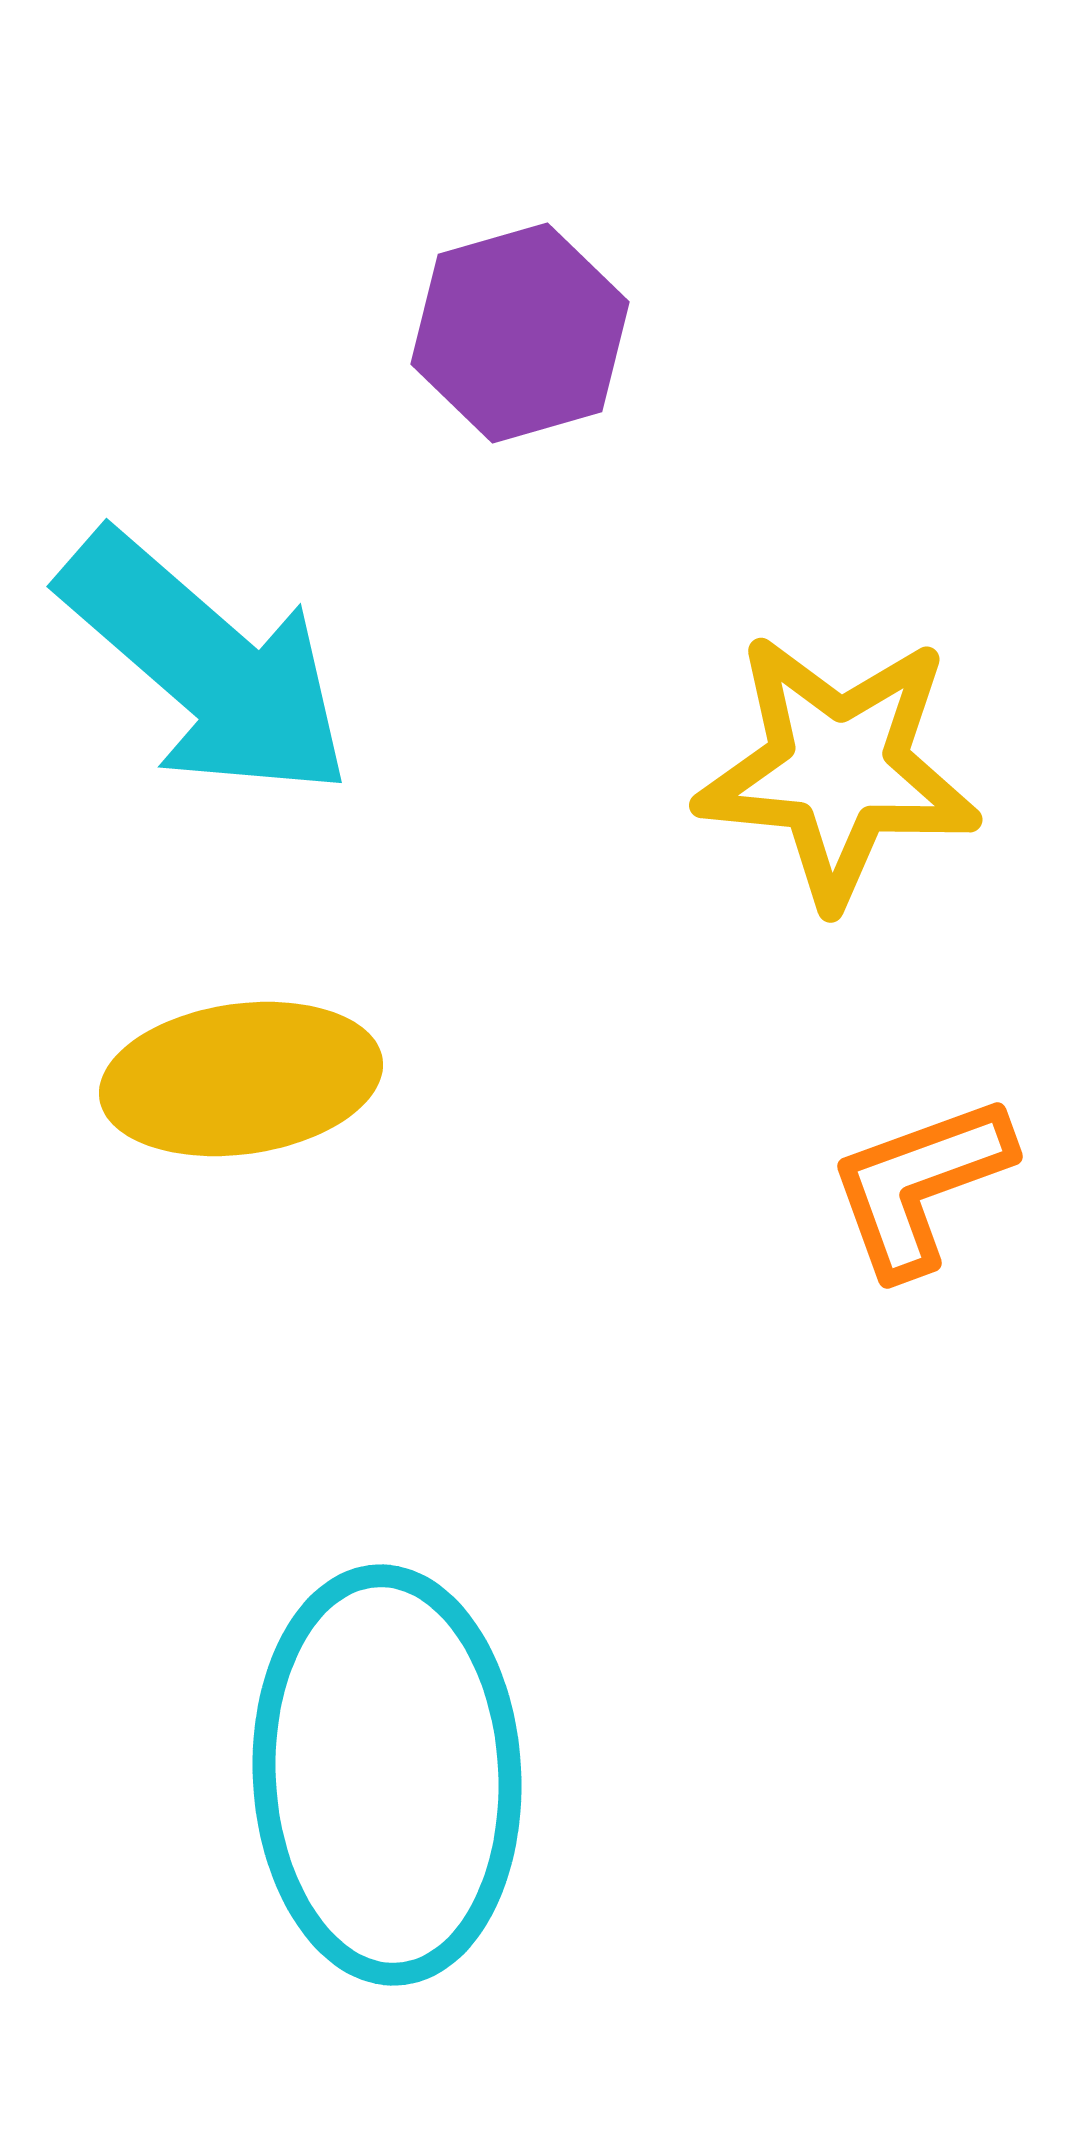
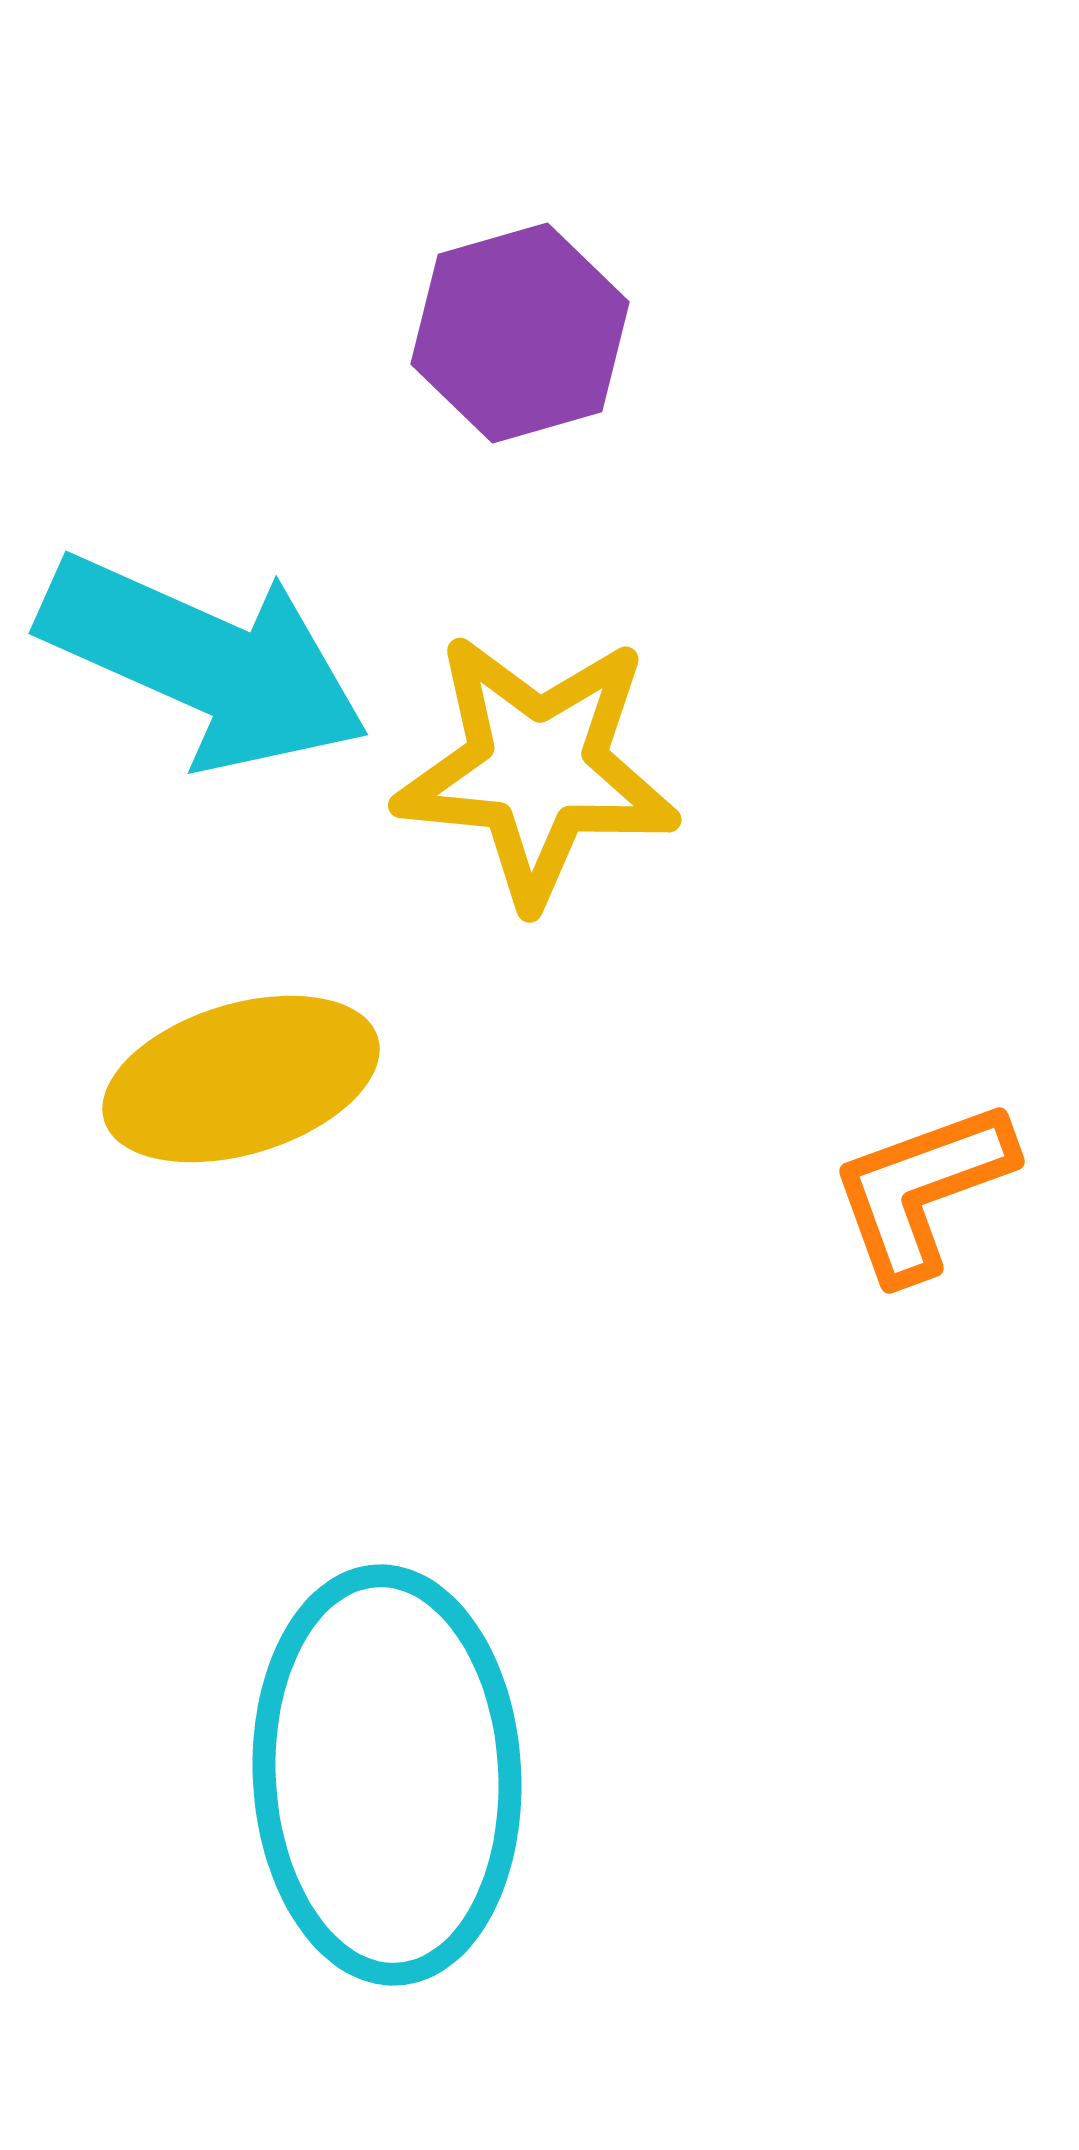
cyan arrow: moved 2 px left, 3 px up; rotated 17 degrees counterclockwise
yellow star: moved 301 px left
yellow ellipse: rotated 9 degrees counterclockwise
orange L-shape: moved 2 px right, 5 px down
